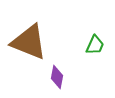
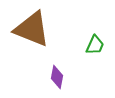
brown triangle: moved 3 px right, 13 px up
